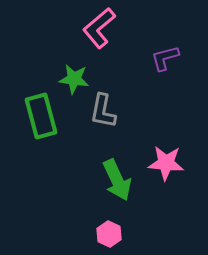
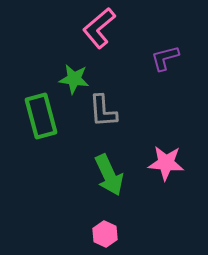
gray L-shape: rotated 15 degrees counterclockwise
green arrow: moved 8 px left, 5 px up
pink hexagon: moved 4 px left
